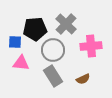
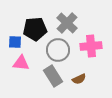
gray cross: moved 1 px right, 1 px up
gray circle: moved 5 px right
brown semicircle: moved 4 px left
